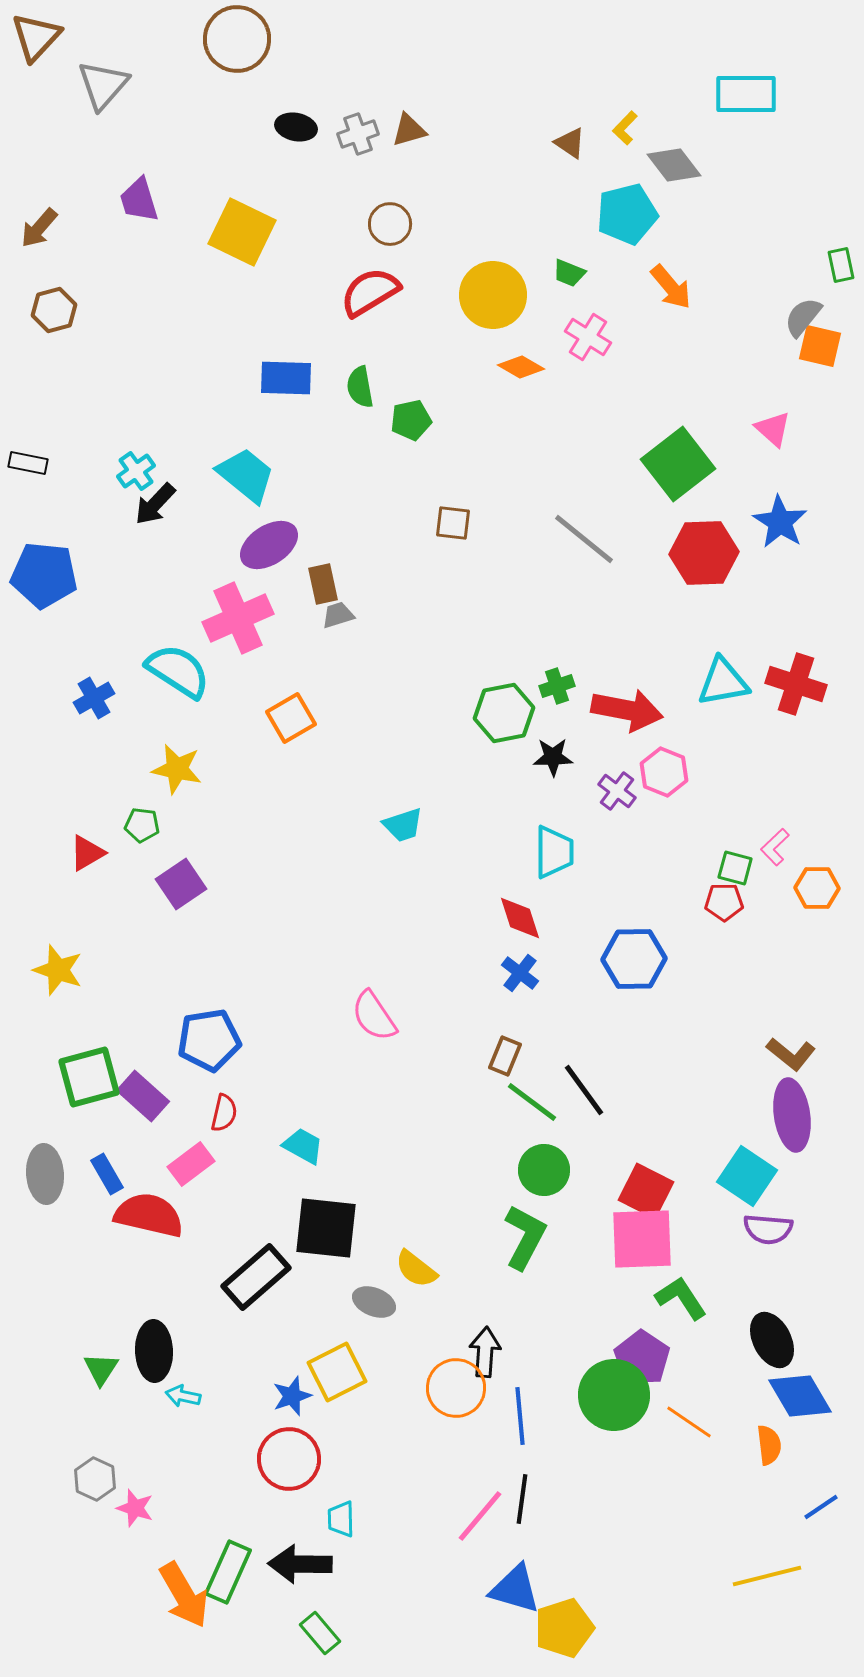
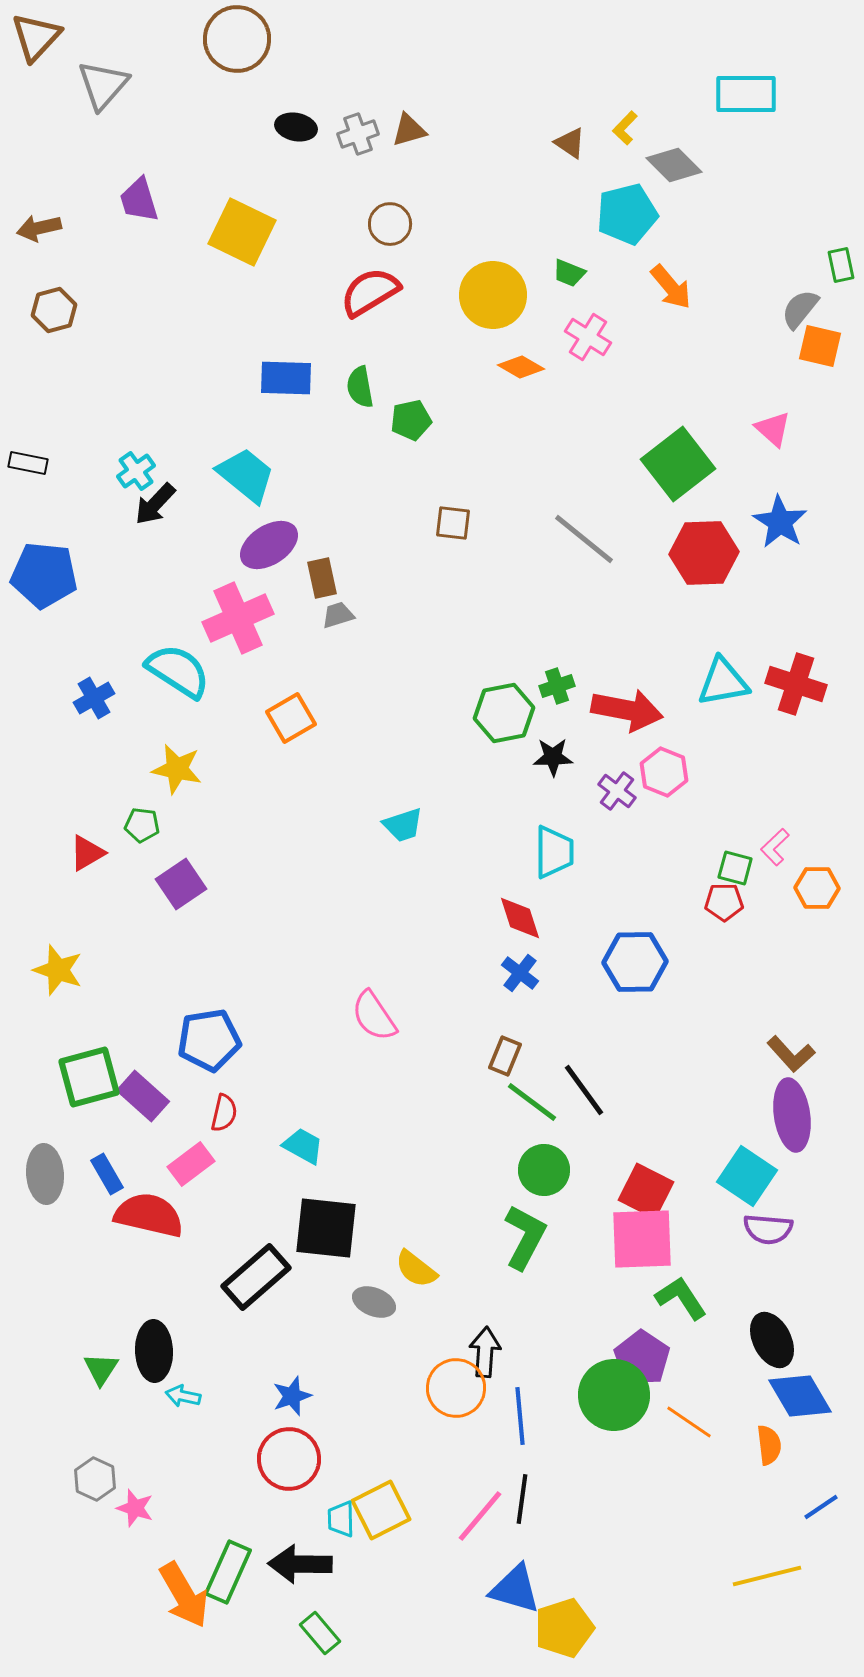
gray diamond at (674, 165): rotated 8 degrees counterclockwise
brown arrow at (39, 228): rotated 36 degrees clockwise
gray semicircle at (803, 317): moved 3 px left, 8 px up
brown rectangle at (323, 584): moved 1 px left, 6 px up
blue hexagon at (634, 959): moved 1 px right, 3 px down
brown L-shape at (791, 1054): rotated 9 degrees clockwise
yellow square at (337, 1372): moved 44 px right, 138 px down
